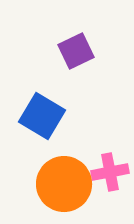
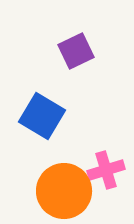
pink cross: moved 4 px left, 2 px up; rotated 6 degrees counterclockwise
orange circle: moved 7 px down
